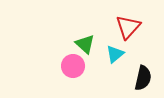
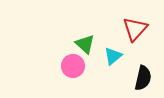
red triangle: moved 7 px right, 2 px down
cyan triangle: moved 2 px left, 2 px down
